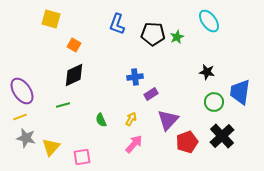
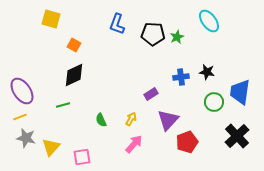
blue cross: moved 46 px right
black cross: moved 15 px right
